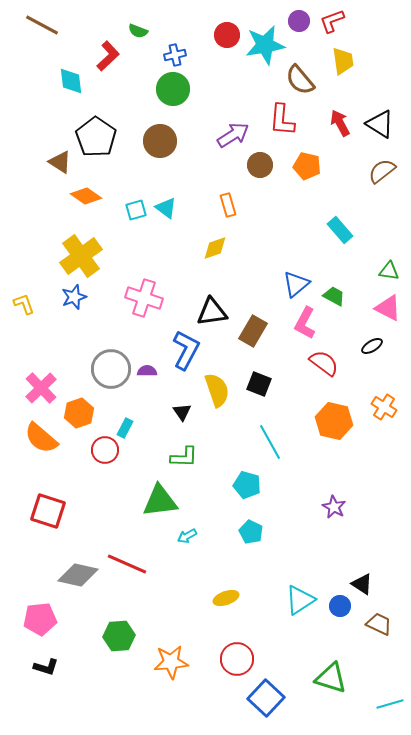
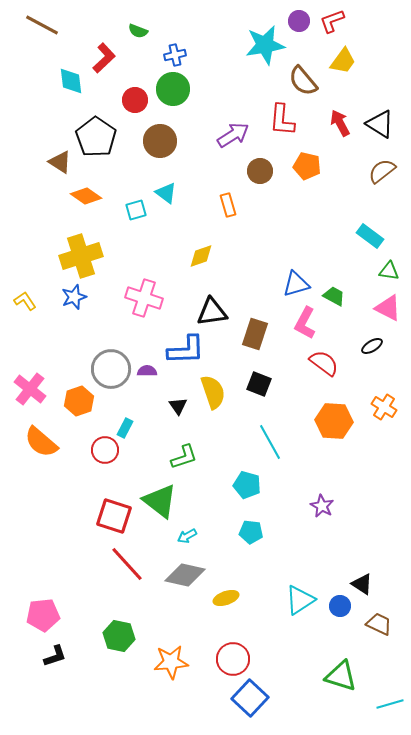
red circle at (227, 35): moved 92 px left, 65 px down
red L-shape at (108, 56): moved 4 px left, 2 px down
yellow trapezoid at (343, 61): rotated 44 degrees clockwise
brown semicircle at (300, 80): moved 3 px right, 1 px down
brown circle at (260, 165): moved 6 px down
cyan triangle at (166, 208): moved 15 px up
cyan rectangle at (340, 230): moved 30 px right, 6 px down; rotated 12 degrees counterclockwise
yellow diamond at (215, 248): moved 14 px left, 8 px down
yellow cross at (81, 256): rotated 18 degrees clockwise
blue triangle at (296, 284): rotated 24 degrees clockwise
yellow L-shape at (24, 304): moved 1 px right, 3 px up; rotated 15 degrees counterclockwise
brown rectangle at (253, 331): moved 2 px right, 3 px down; rotated 12 degrees counterclockwise
blue L-shape at (186, 350): rotated 60 degrees clockwise
pink cross at (41, 388): moved 11 px left, 1 px down; rotated 8 degrees counterclockwise
yellow semicircle at (217, 390): moved 4 px left, 2 px down
black triangle at (182, 412): moved 4 px left, 6 px up
orange hexagon at (79, 413): moved 12 px up
orange hexagon at (334, 421): rotated 9 degrees counterclockwise
orange semicircle at (41, 438): moved 4 px down
green L-shape at (184, 457): rotated 20 degrees counterclockwise
green triangle at (160, 501): rotated 45 degrees clockwise
purple star at (334, 507): moved 12 px left, 1 px up
red square at (48, 511): moved 66 px right, 5 px down
cyan pentagon at (251, 532): rotated 20 degrees counterclockwise
red line at (127, 564): rotated 24 degrees clockwise
gray diamond at (78, 575): moved 107 px right
pink pentagon at (40, 619): moved 3 px right, 4 px up
green hexagon at (119, 636): rotated 16 degrees clockwise
red circle at (237, 659): moved 4 px left
black L-shape at (46, 667): moved 9 px right, 11 px up; rotated 35 degrees counterclockwise
green triangle at (331, 678): moved 10 px right, 2 px up
blue square at (266, 698): moved 16 px left
